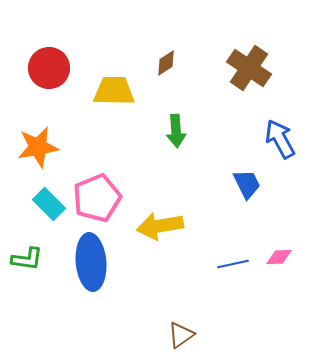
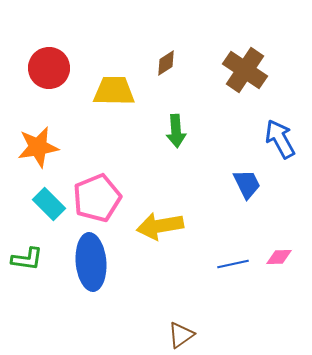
brown cross: moved 4 px left, 2 px down
